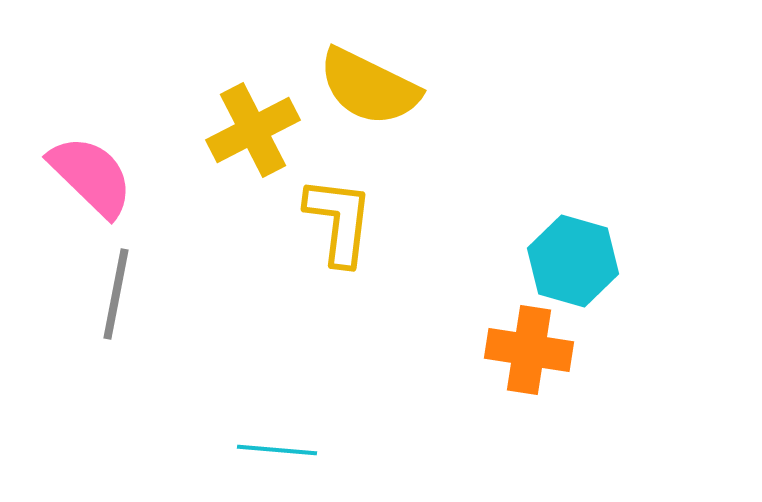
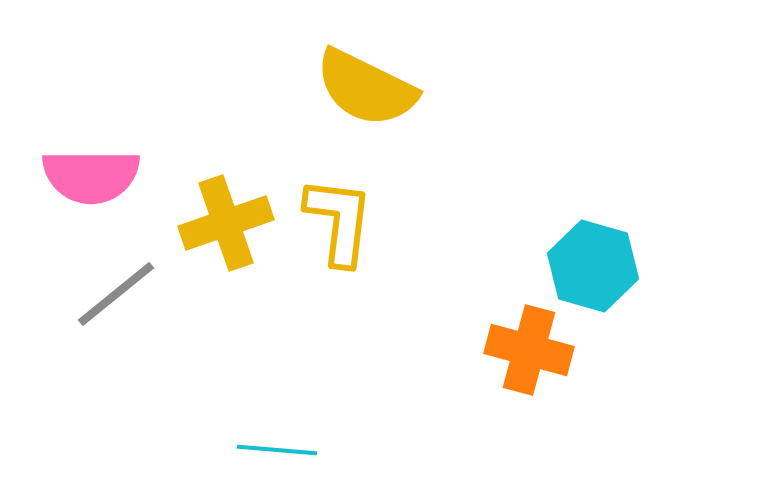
yellow semicircle: moved 3 px left, 1 px down
yellow cross: moved 27 px left, 93 px down; rotated 8 degrees clockwise
pink semicircle: rotated 136 degrees clockwise
cyan hexagon: moved 20 px right, 5 px down
gray line: rotated 40 degrees clockwise
orange cross: rotated 6 degrees clockwise
